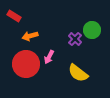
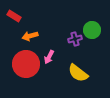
purple cross: rotated 32 degrees clockwise
